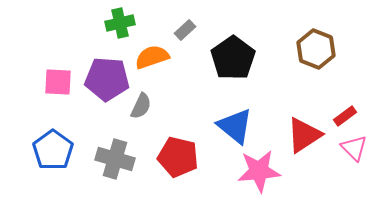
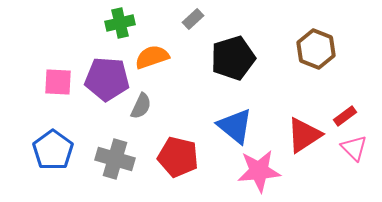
gray rectangle: moved 8 px right, 11 px up
black pentagon: rotated 18 degrees clockwise
